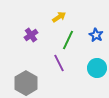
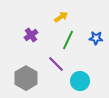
yellow arrow: moved 2 px right
blue star: moved 3 px down; rotated 24 degrees counterclockwise
purple line: moved 3 px left, 1 px down; rotated 18 degrees counterclockwise
cyan circle: moved 17 px left, 13 px down
gray hexagon: moved 5 px up
